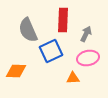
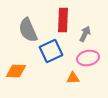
gray arrow: moved 1 px left
